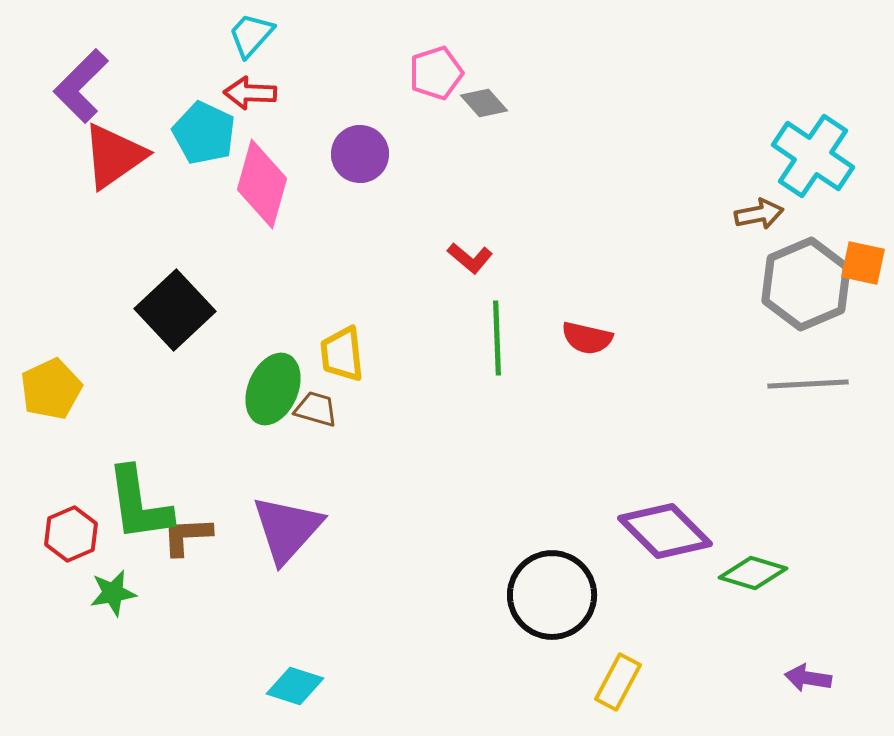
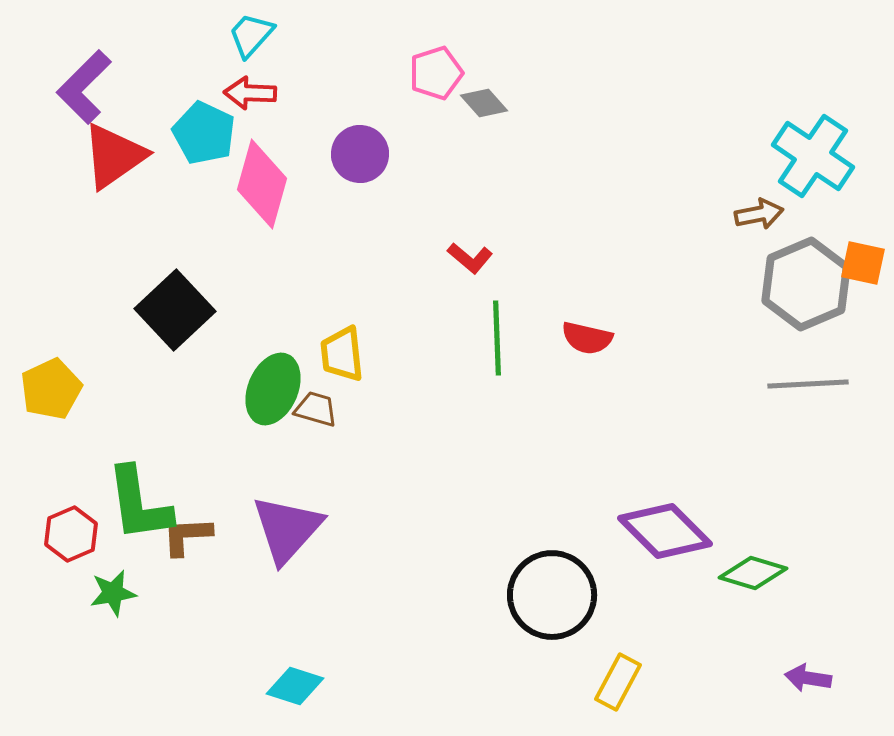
purple L-shape: moved 3 px right, 1 px down
